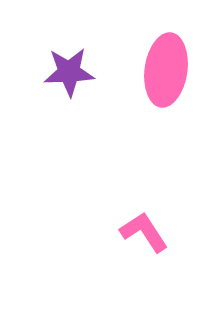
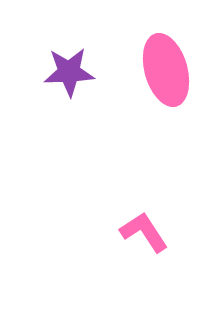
pink ellipse: rotated 24 degrees counterclockwise
